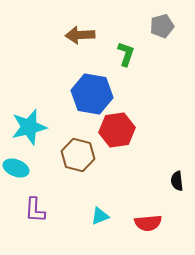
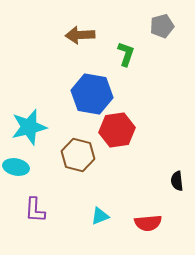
cyan ellipse: moved 1 px up; rotated 10 degrees counterclockwise
